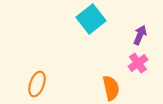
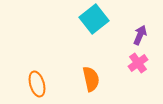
cyan square: moved 3 px right
orange ellipse: rotated 35 degrees counterclockwise
orange semicircle: moved 20 px left, 9 px up
